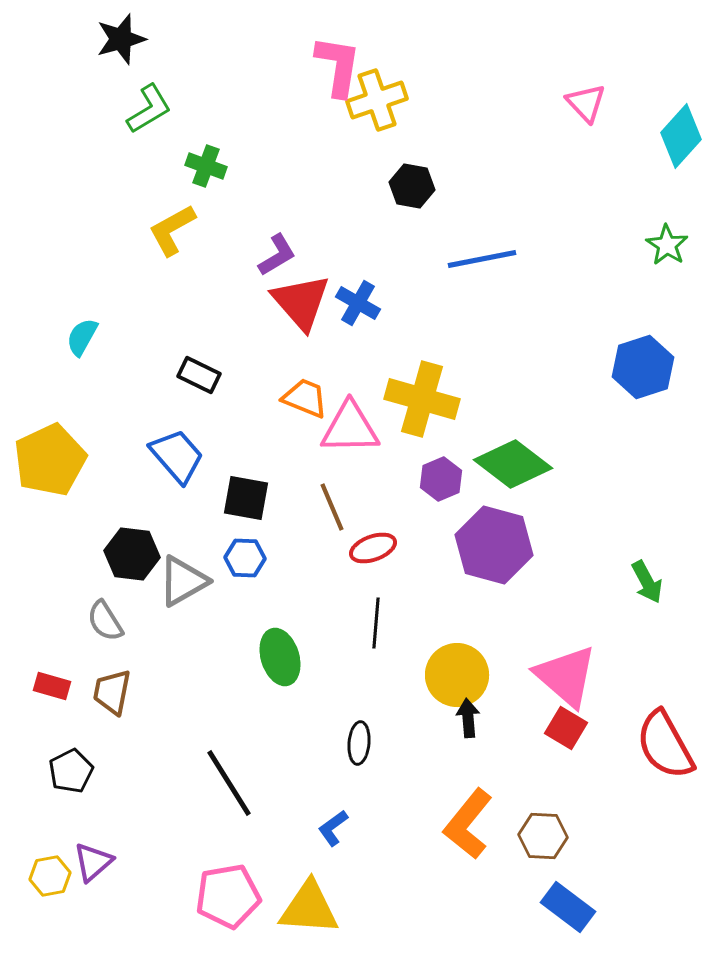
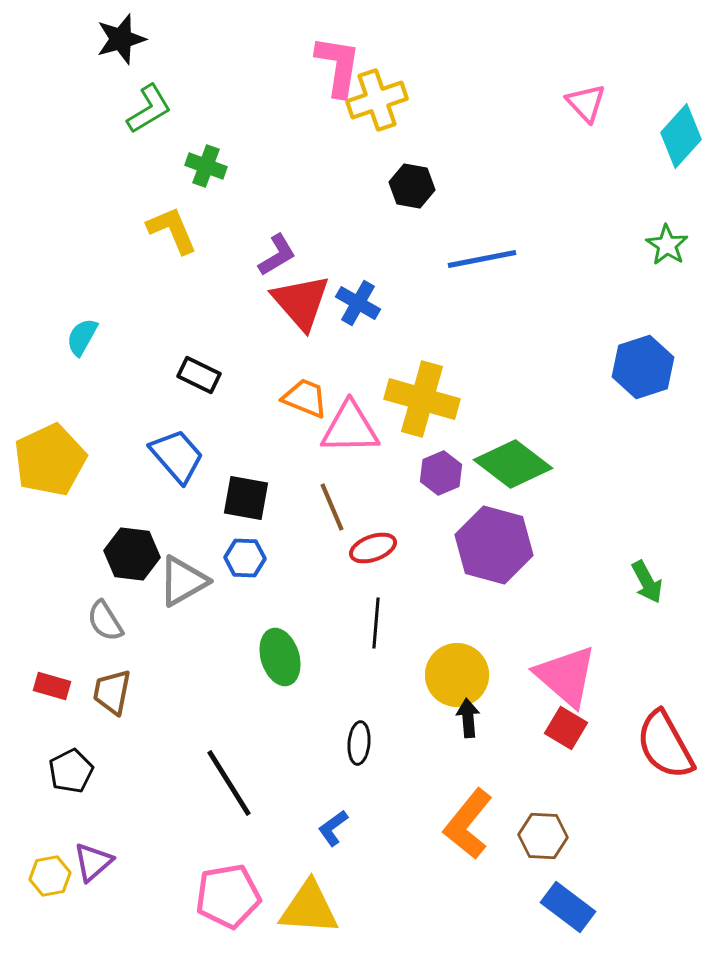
yellow L-shape at (172, 230): rotated 96 degrees clockwise
purple hexagon at (441, 479): moved 6 px up
